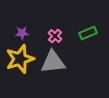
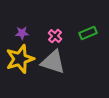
gray triangle: rotated 24 degrees clockwise
